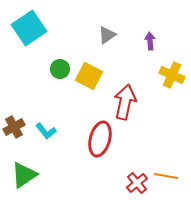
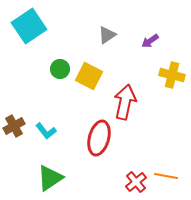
cyan square: moved 2 px up
purple arrow: rotated 120 degrees counterclockwise
yellow cross: rotated 10 degrees counterclockwise
brown cross: moved 1 px up
red ellipse: moved 1 px left, 1 px up
green triangle: moved 26 px right, 3 px down
red cross: moved 1 px left, 1 px up
